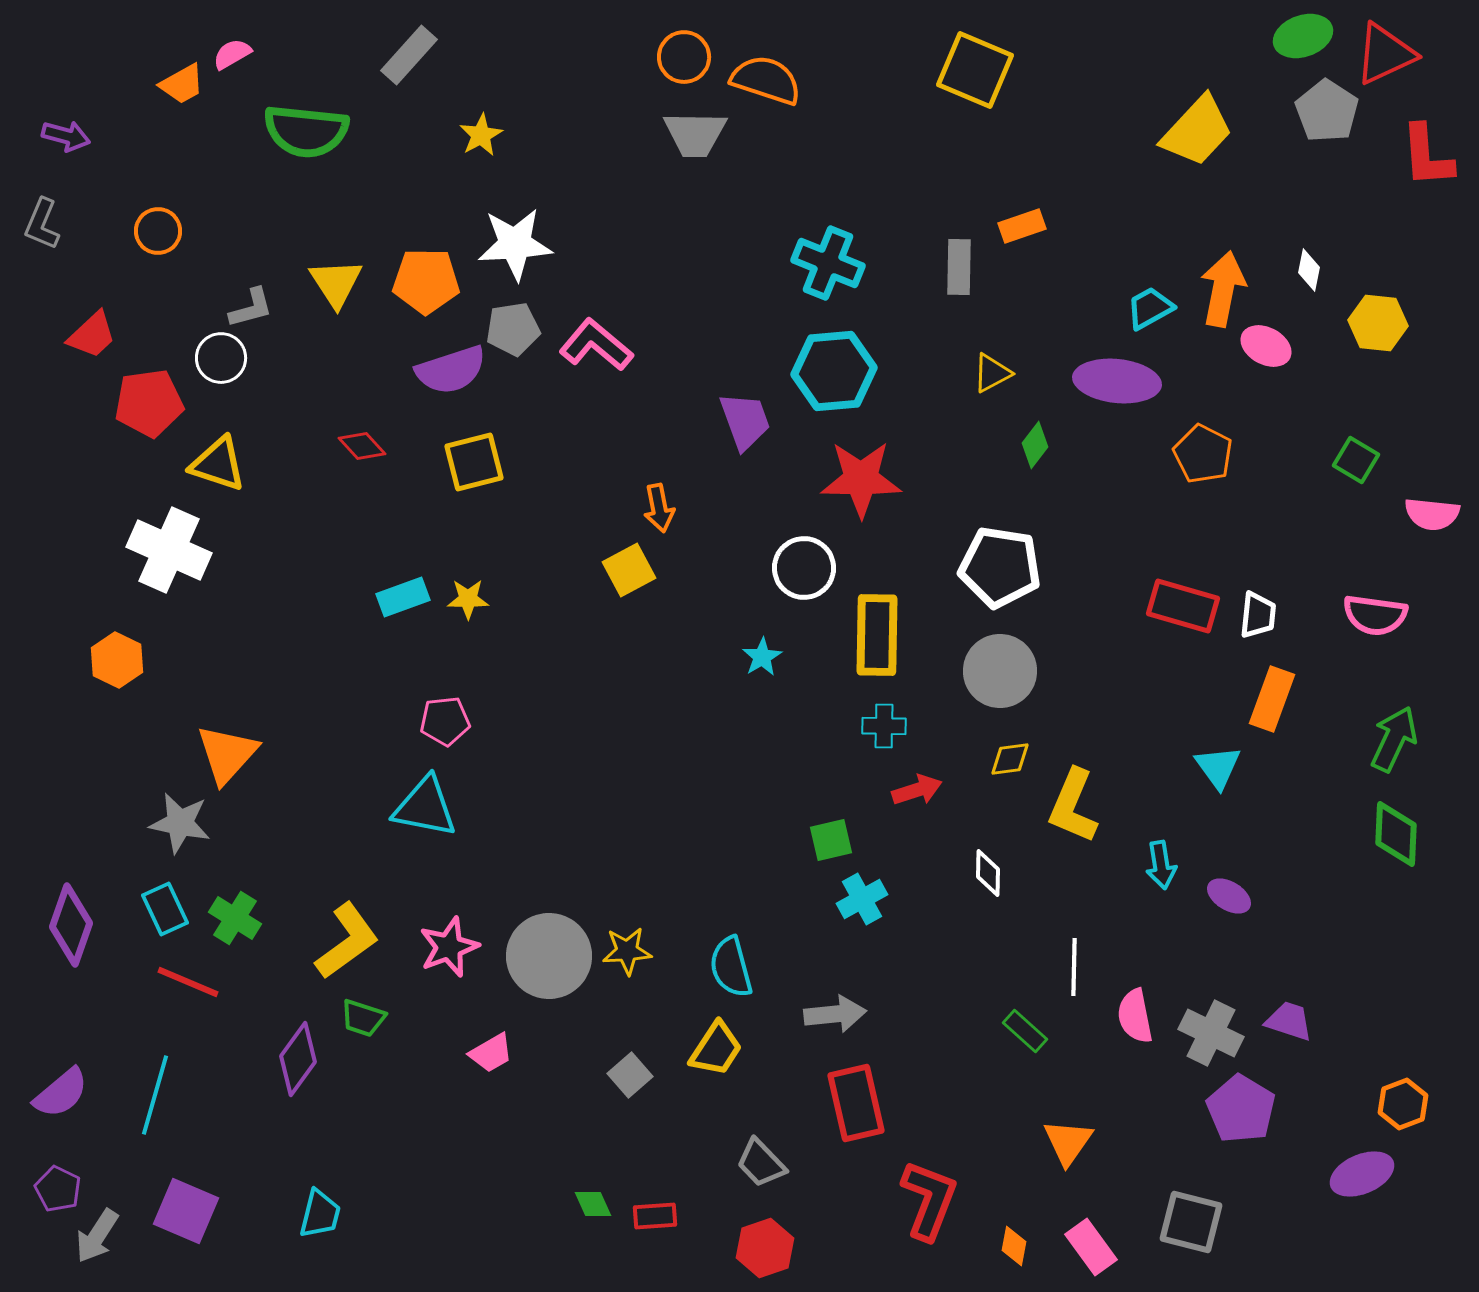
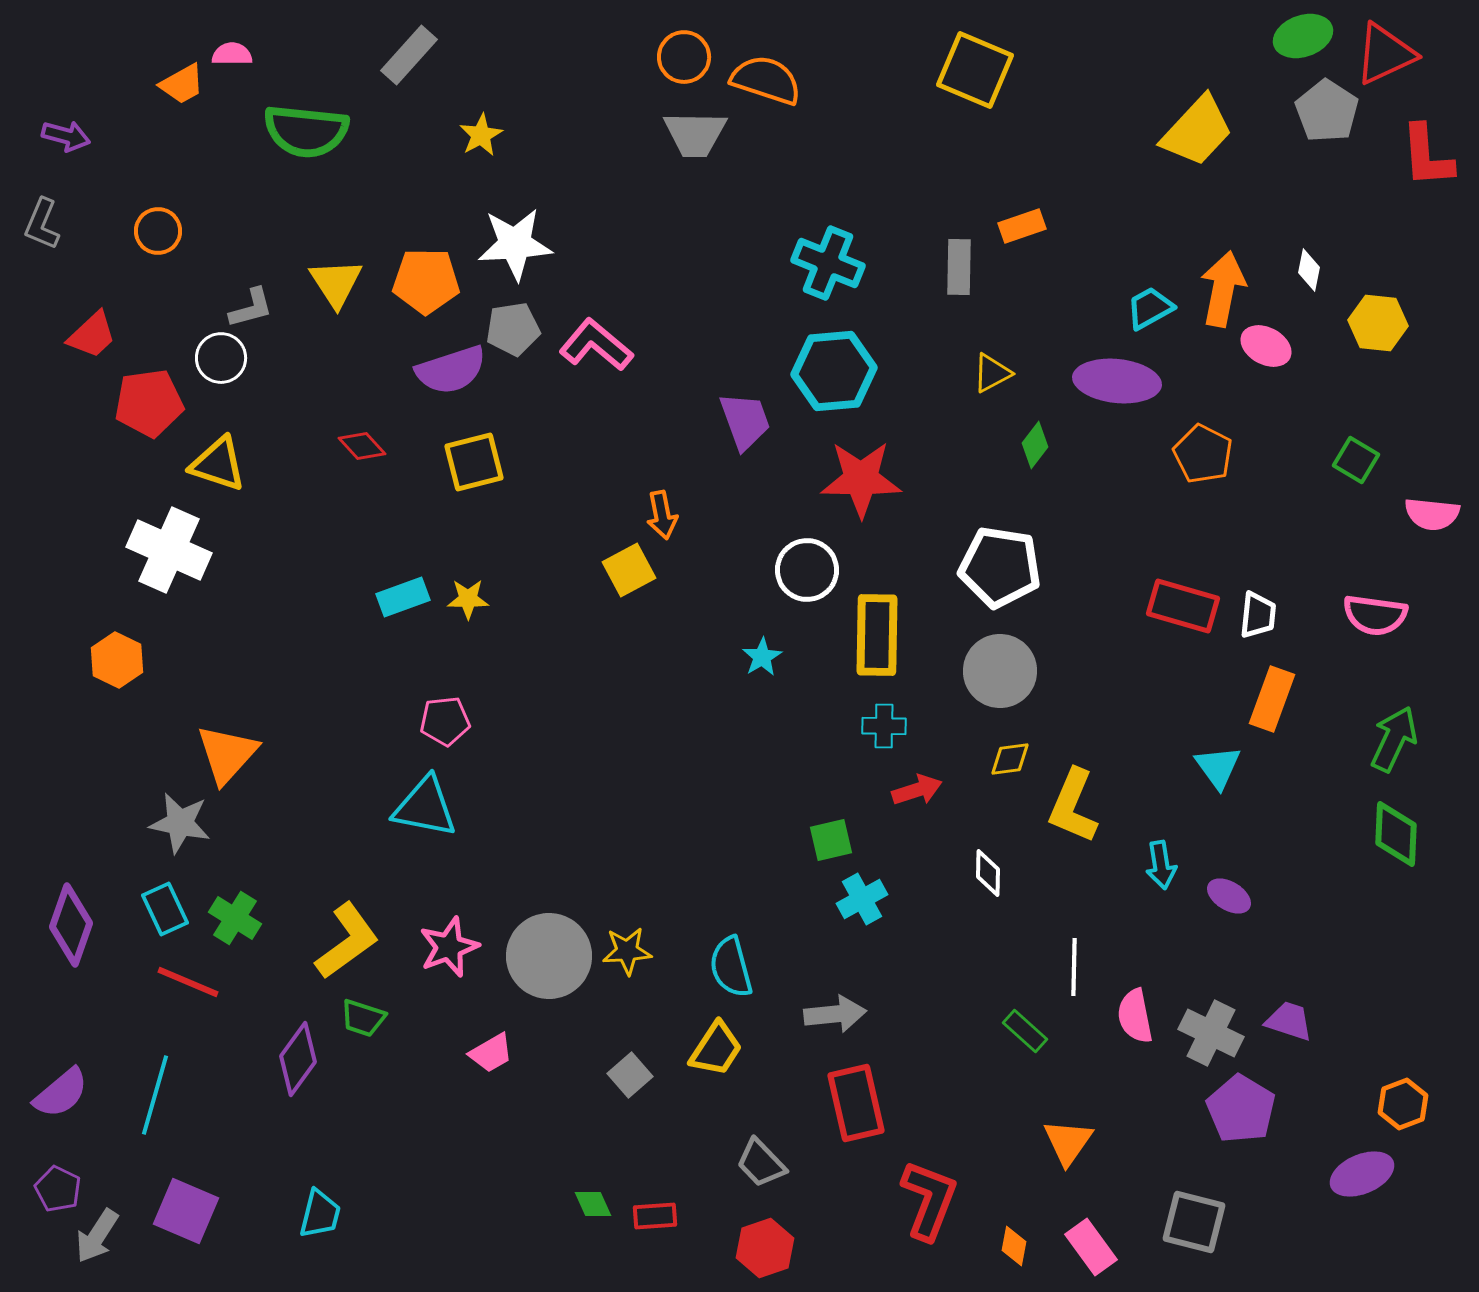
pink semicircle at (232, 54): rotated 30 degrees clockwise
orange arrow at (659, 508): moved 3 px right, 7 px down
white circle at (804, 568): moved 3 px right, 2 px down
gray square at (1191, 1222): moved 3 px right
